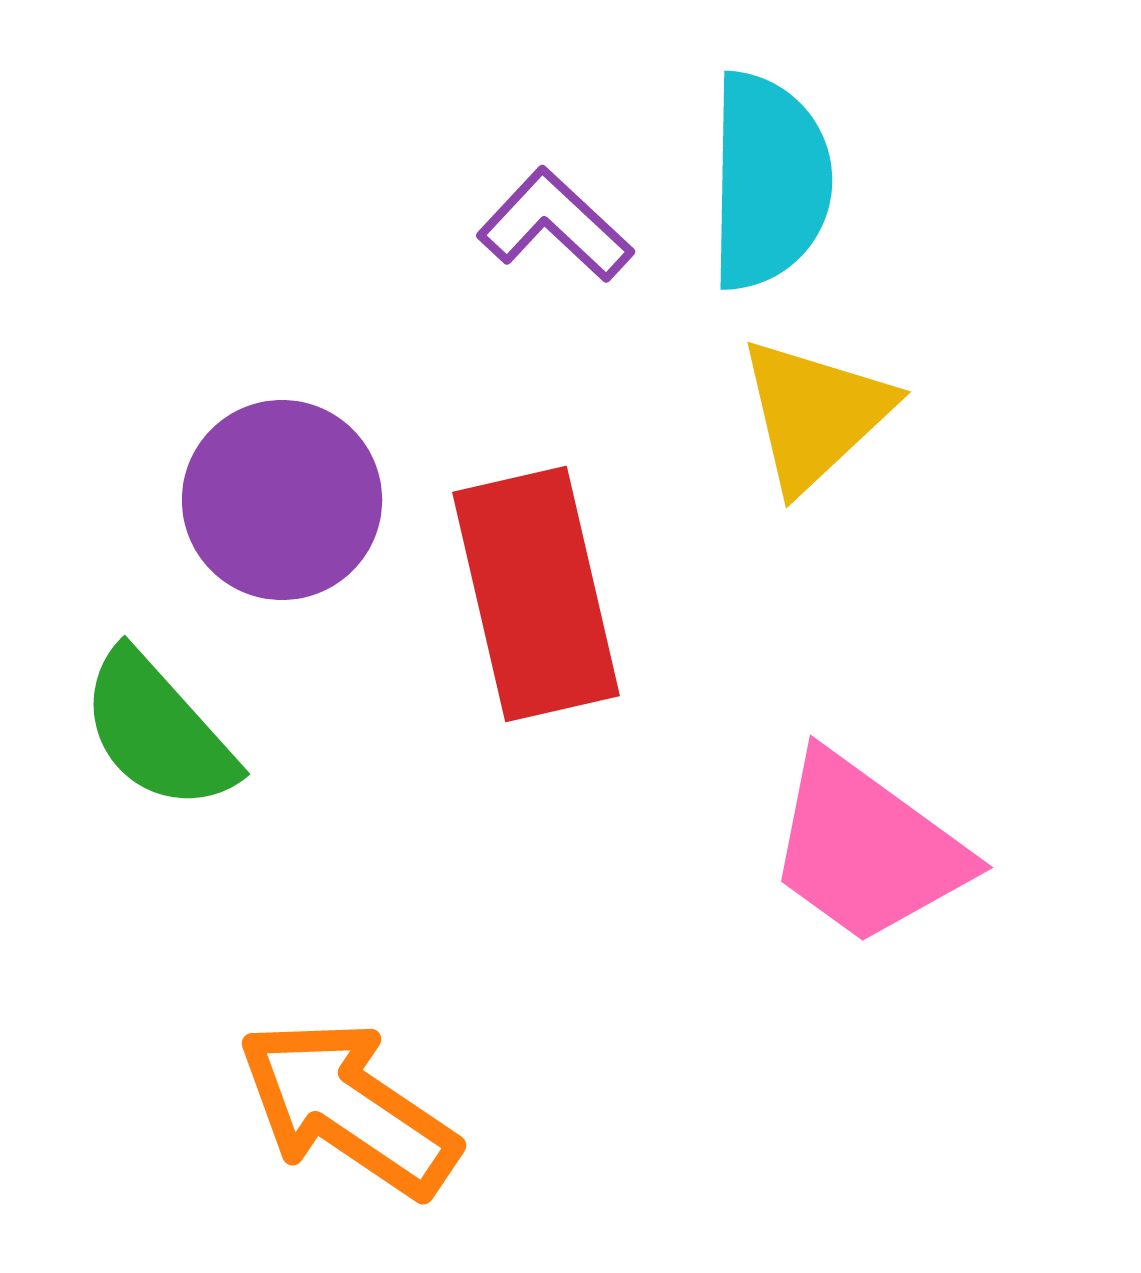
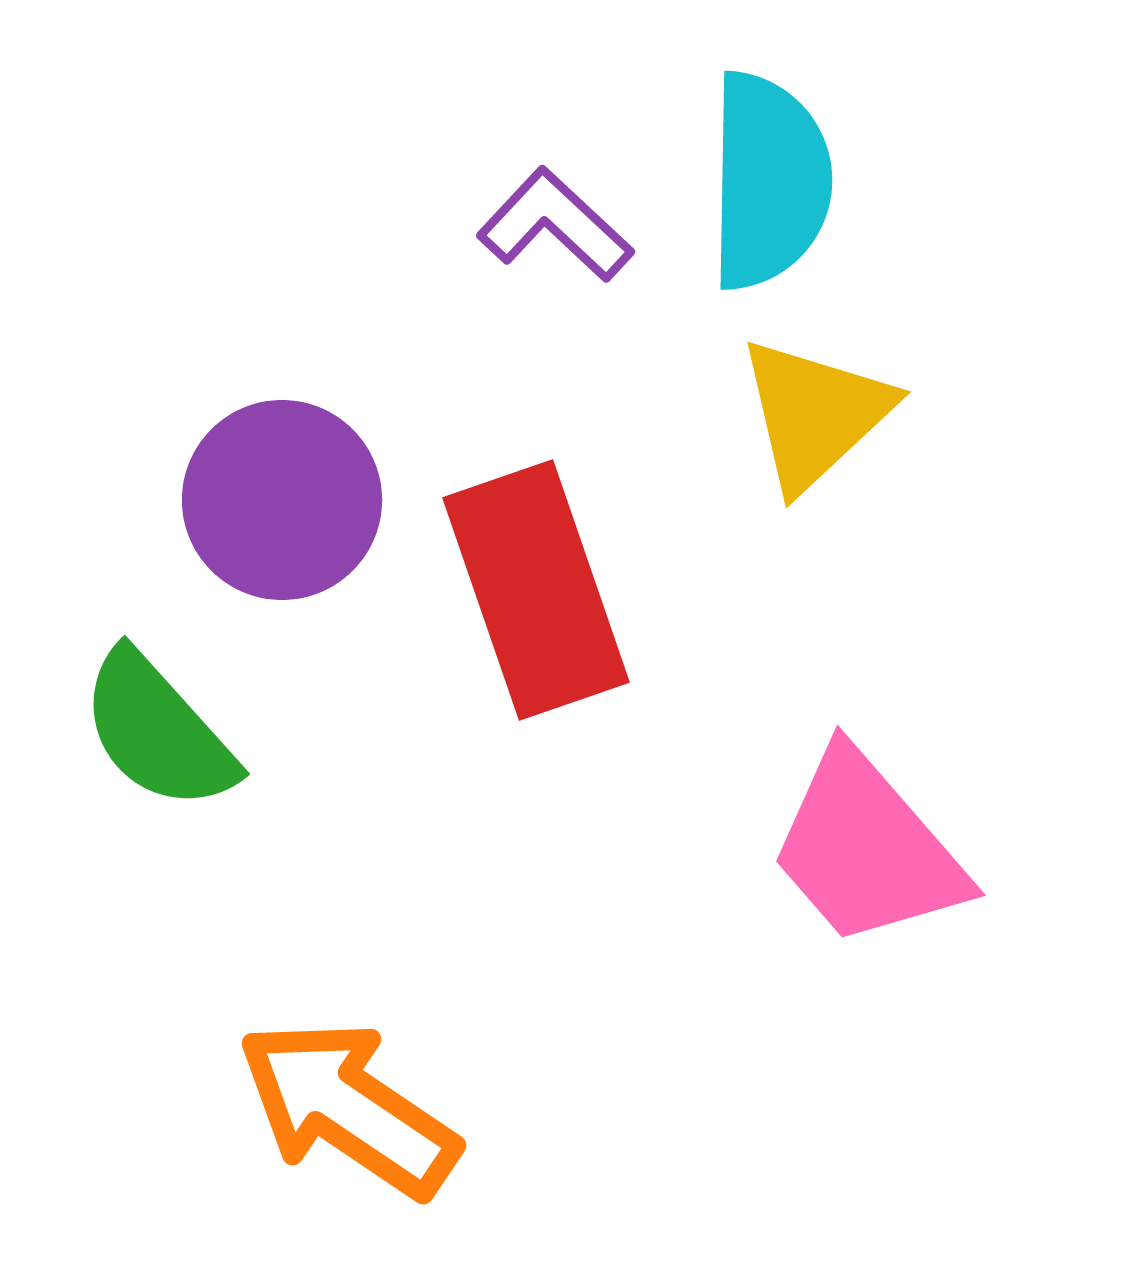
red rectangle: moved 4 px up; rotated 6 degrees counterclockwise
pink trapezoid: rotated 13 degrees clockwise
